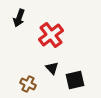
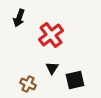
black triangle: rotated 16 degrees clockwise
